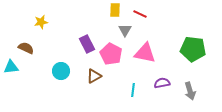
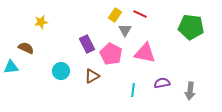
yellow rectangle: moved 5 px down; rotated 32 degrees clockwise
green pentagon: moved 2 px left, 22 px up
brown triangle: moved 2 px left
gray arrow: rotated 24 degrees clockwise
